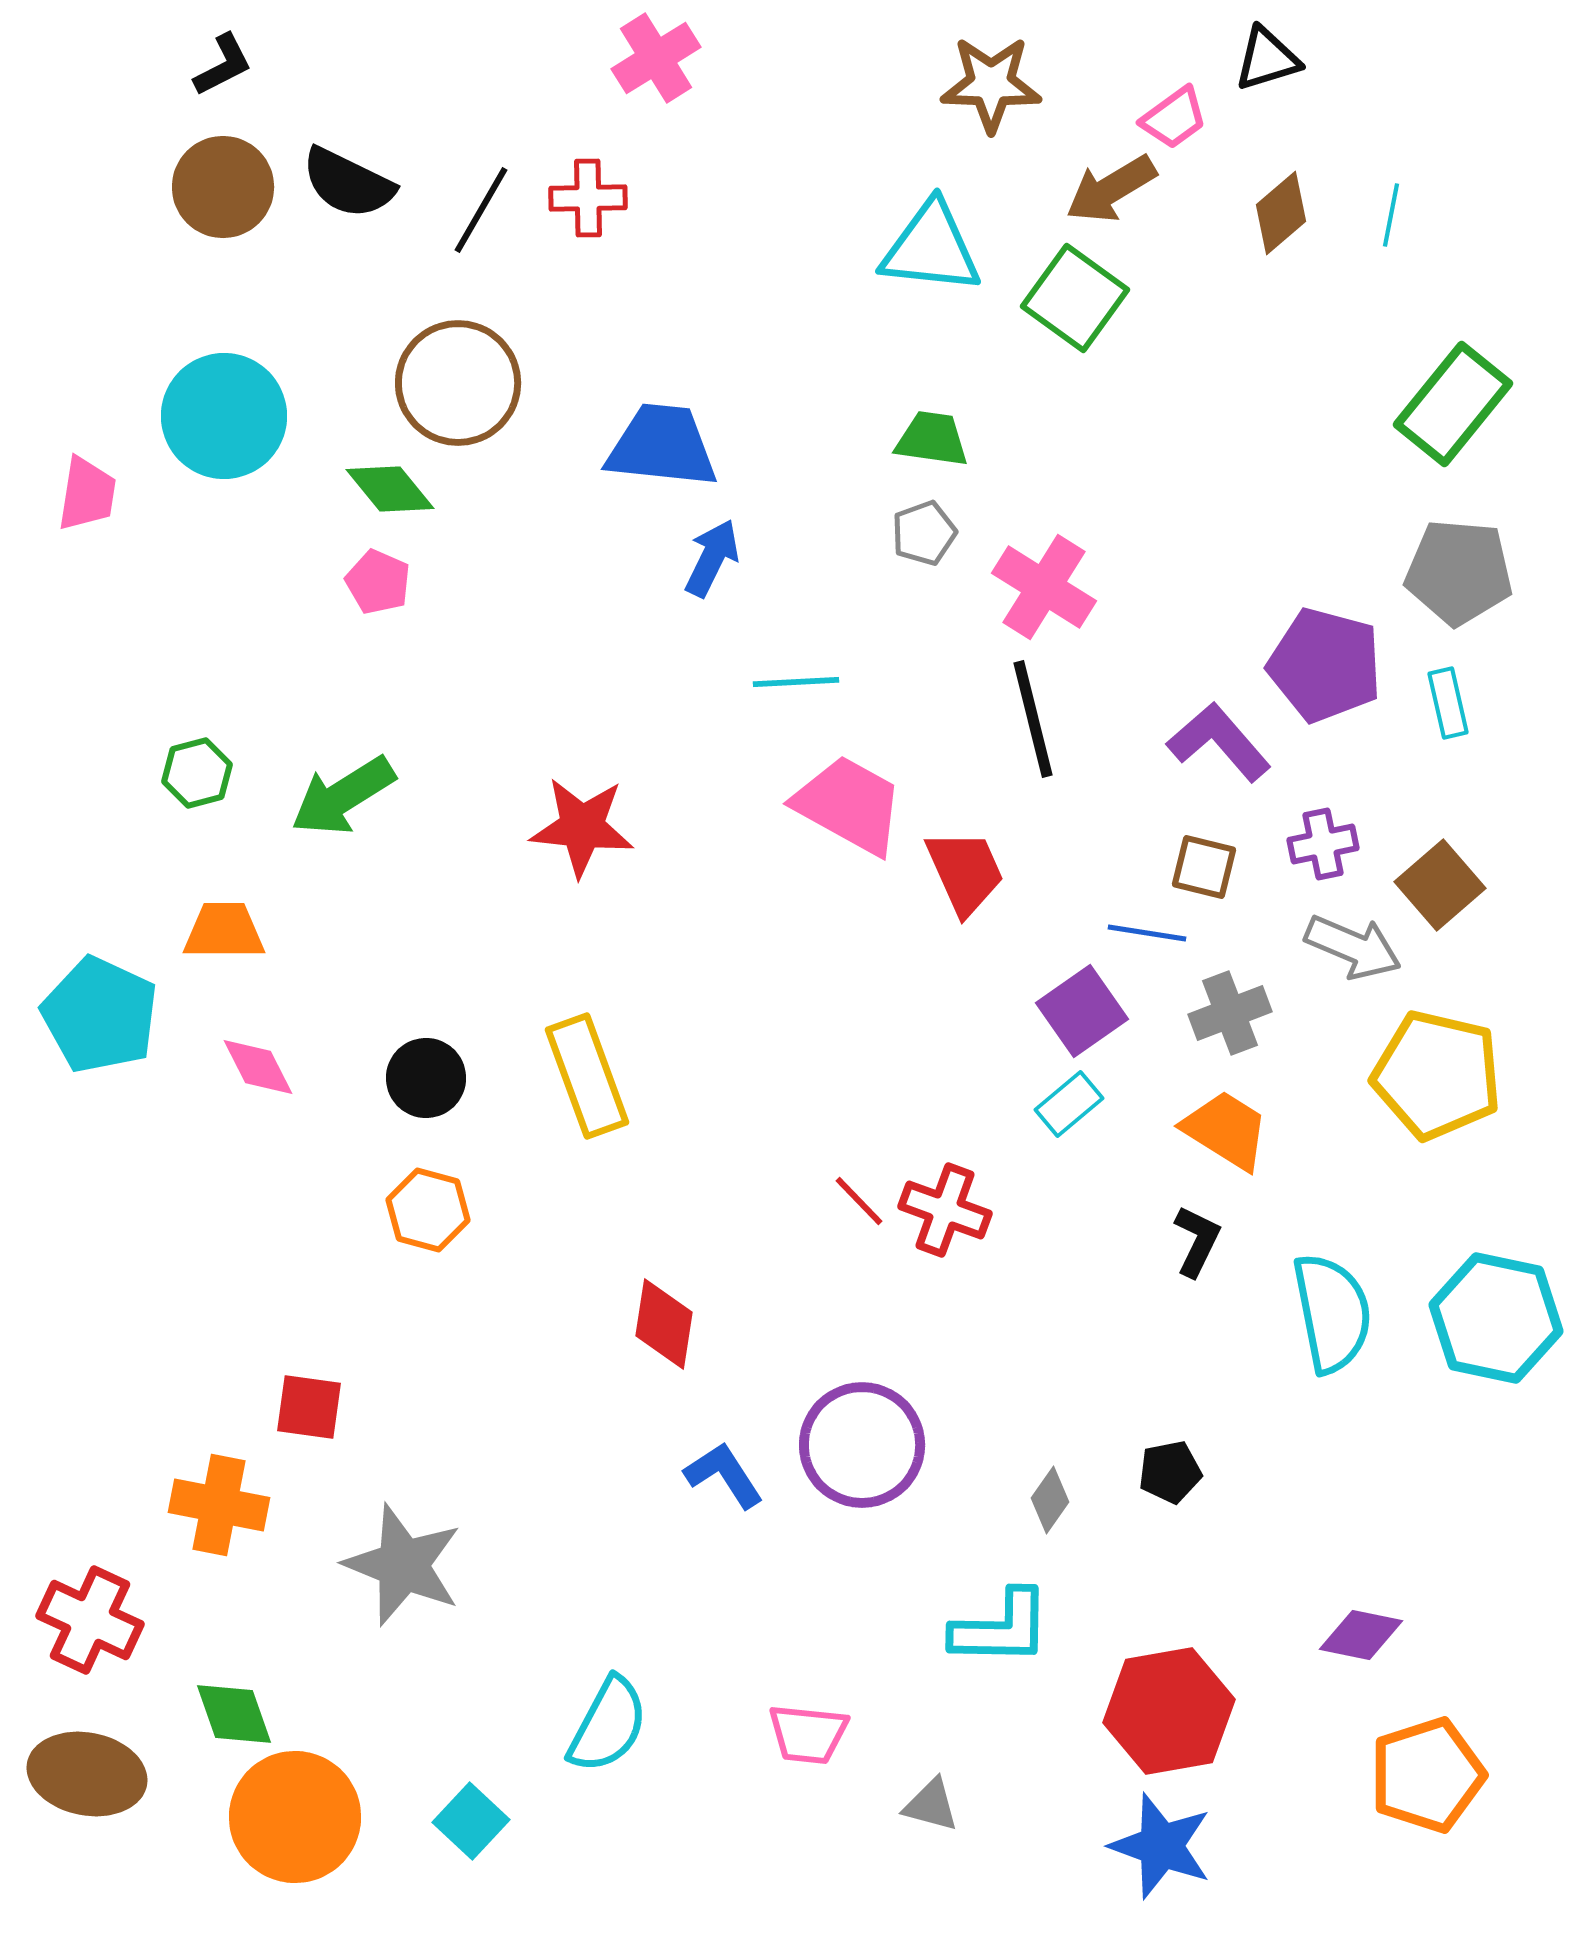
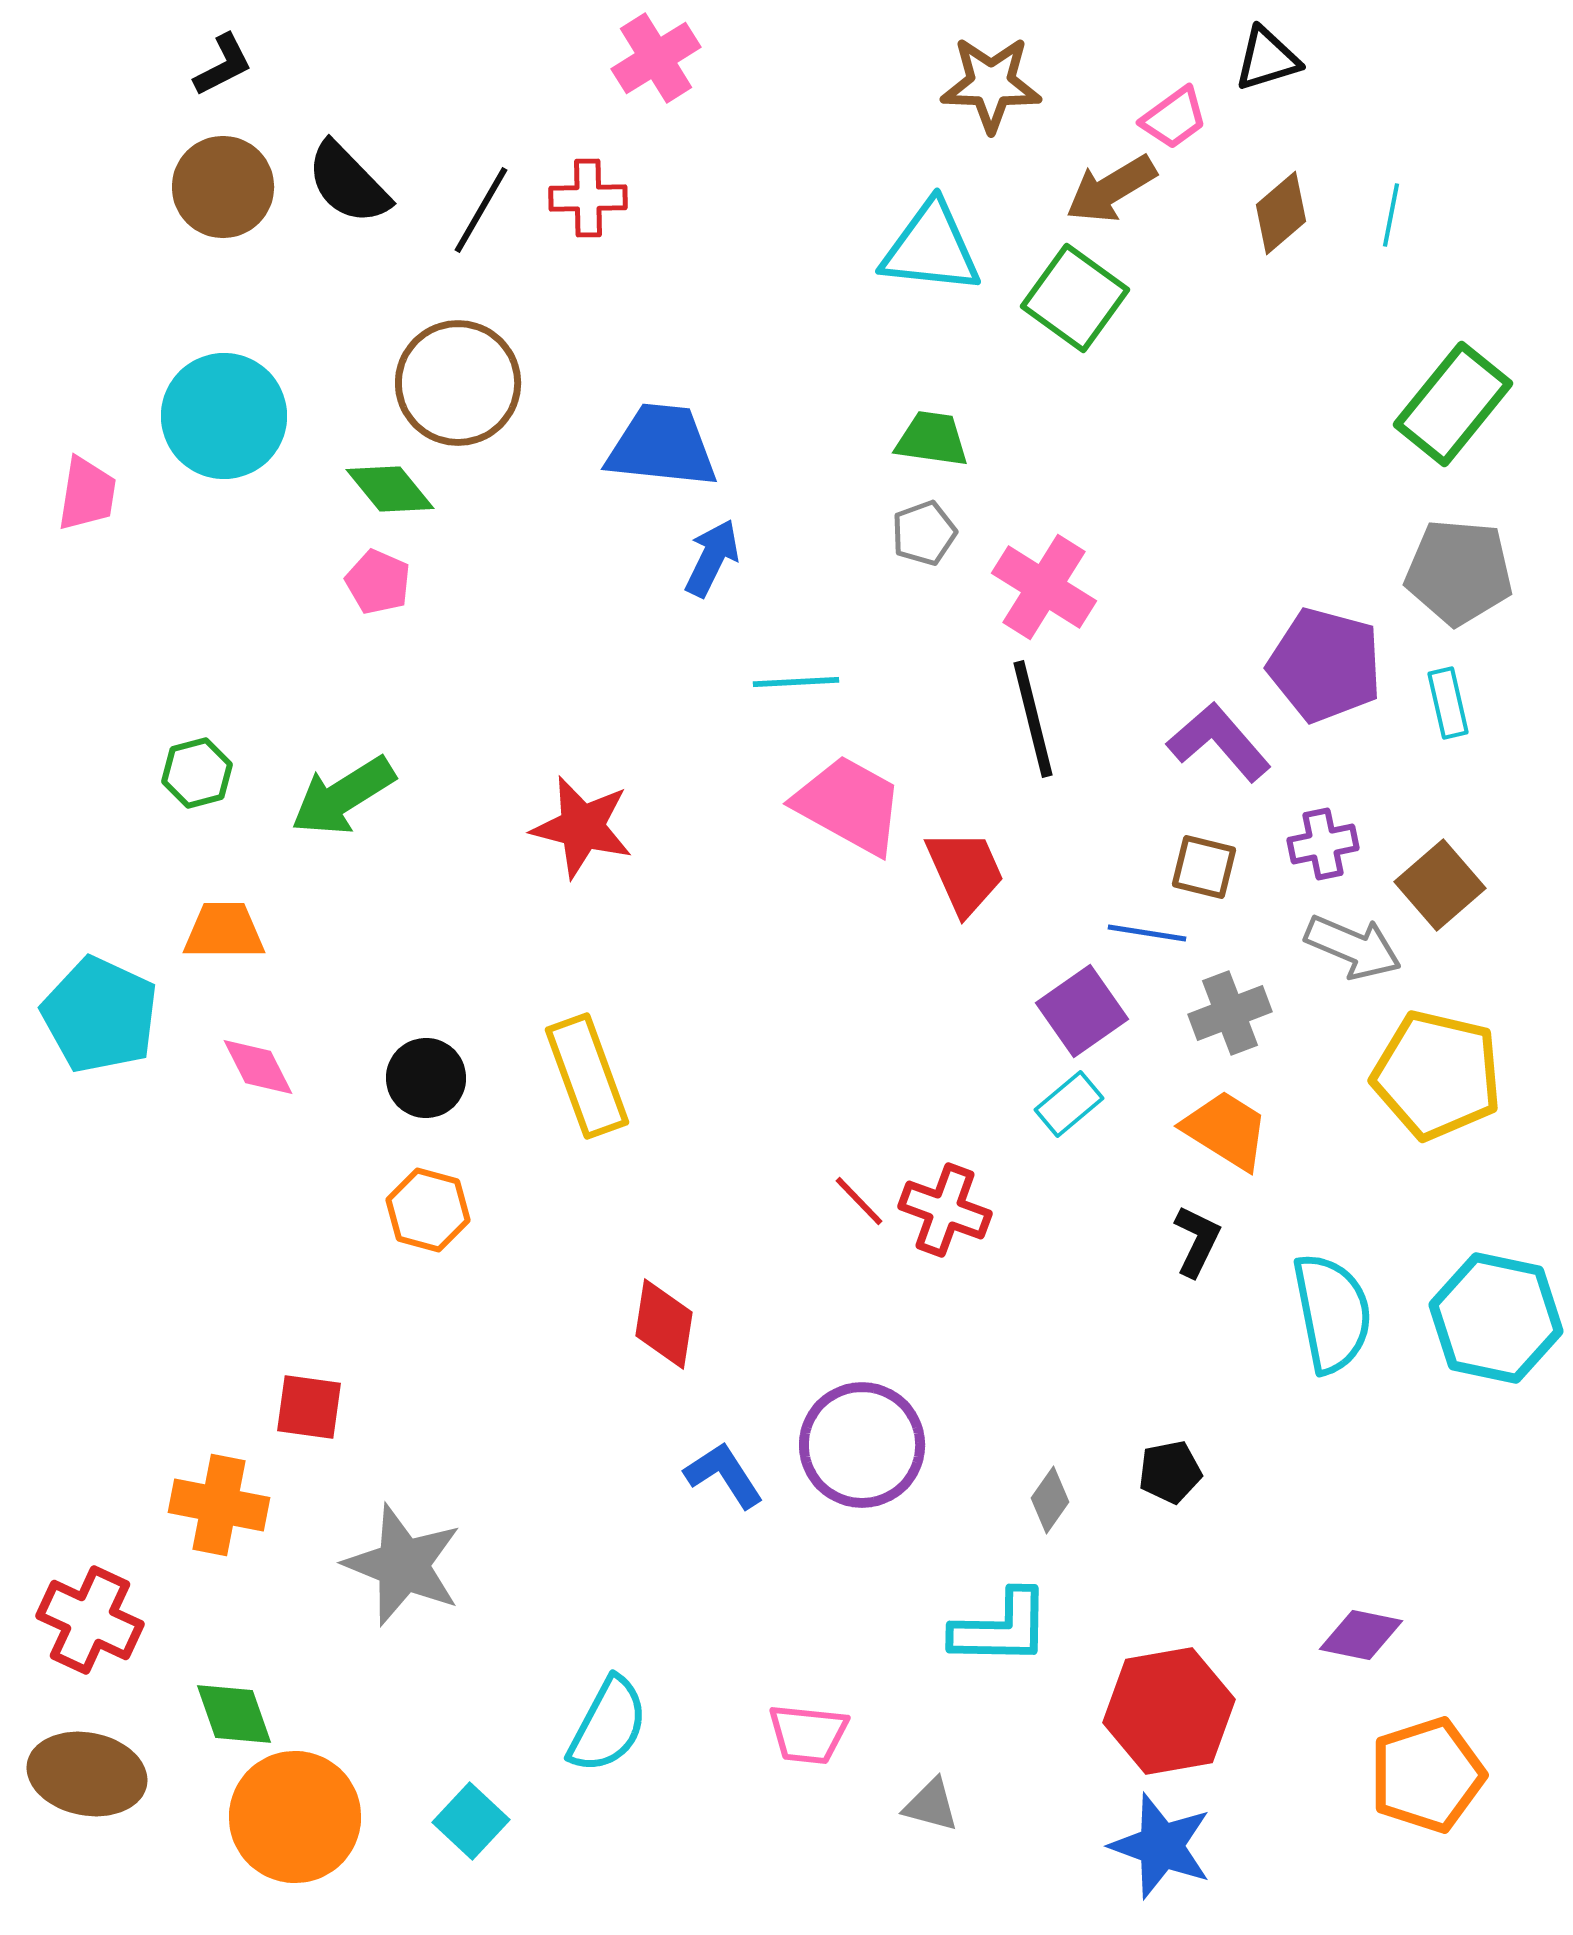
black semicircle at (348, 183): rotated 20 degrees clockwise
red star at (582, 827): rotated 8 degrees clockwise
